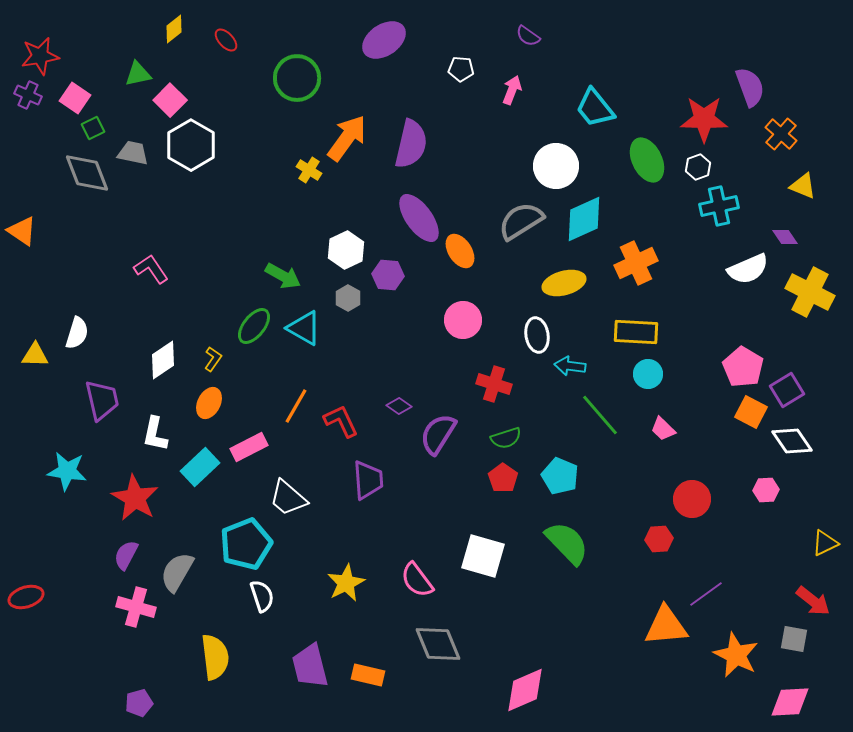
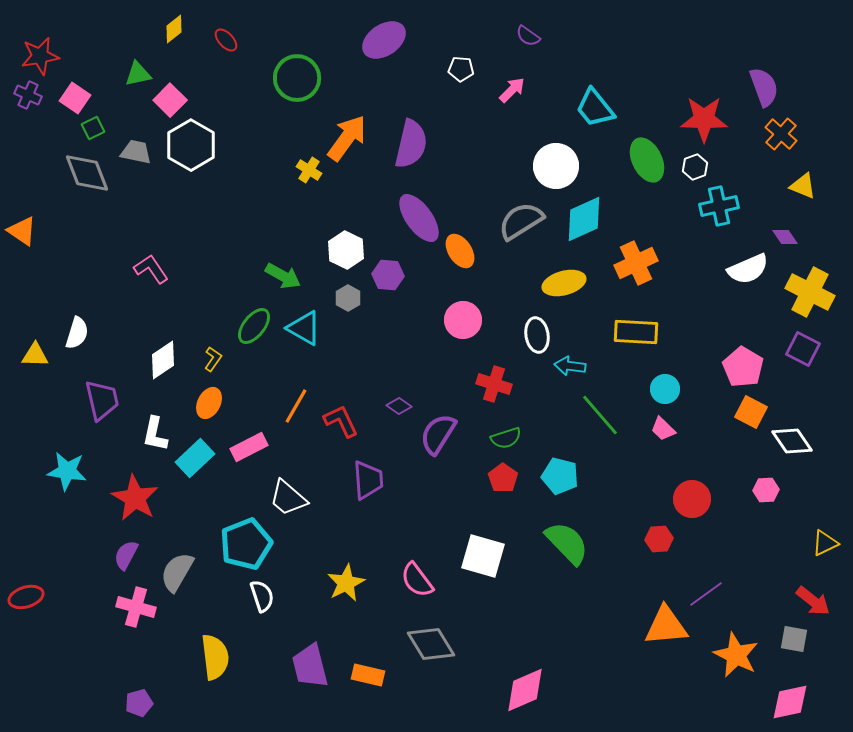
purple semicircle at (750, 87): moved 14 px right
pink arrow at (512, 90): rotated 24 degrees clockwise
gray trapezoid at (133, 153): moved 3 px right, 1 px up
white hexagon at (698, 167): moved 3 px left
white hexagon at (346, 250): rotated 9 degrees counterclockwise
cyan circle at (648, 374): moved 17 px right, 15 px down
purple square at (787, 390): moved 16 px right, 41 px up; rotated 32 degrees counterclockwise
cyan rectangle at (200, 467): moved 5 px left, 9 px up
cyan pentagon at (560, 476): rotated 9 degrees counterclockwise
gray diamond at (438, 644): moved 7 px left; rotated 9 degrees counterclockwise
pink diamond at (790, 702): rotated 9 degrees counterclockwise
